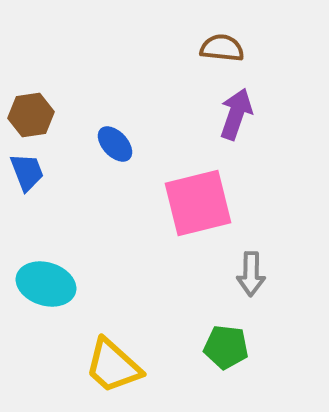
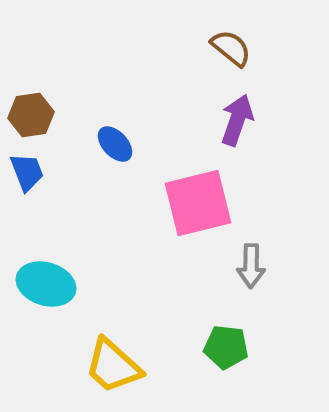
brown semicircle: moved 9 px right; rotated 33 degrees clockwise
purple arrow: moved 1 px right, 6 px down
gray arrow: moved 8 px up
